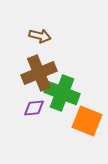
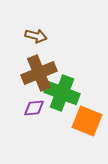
brown arrow: moved 4 px left
